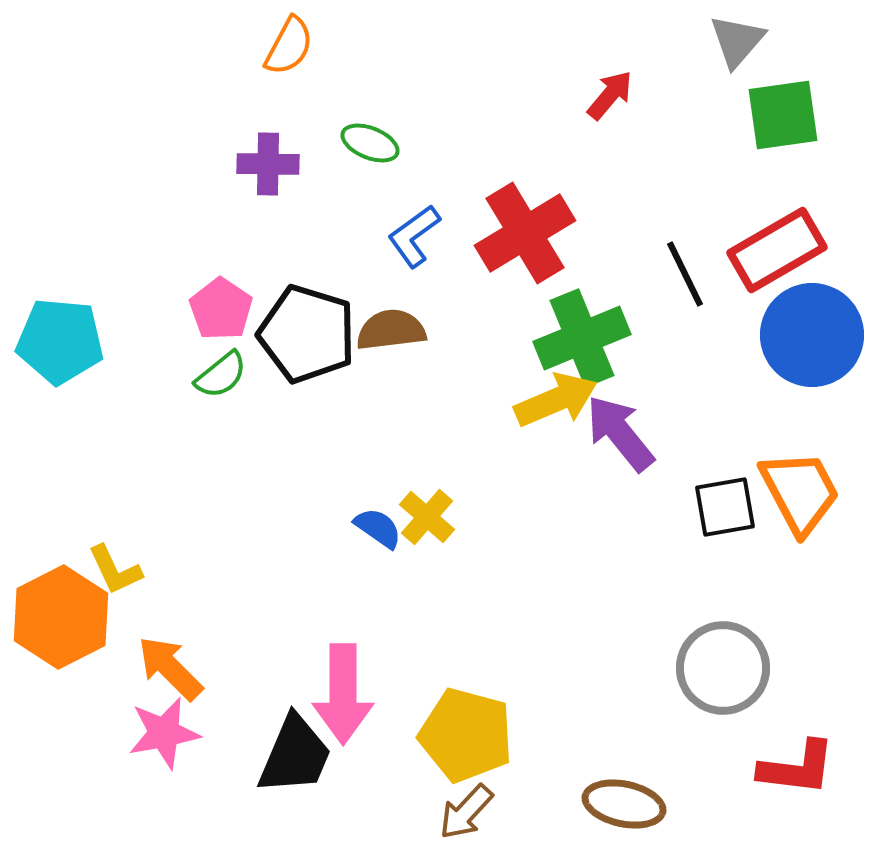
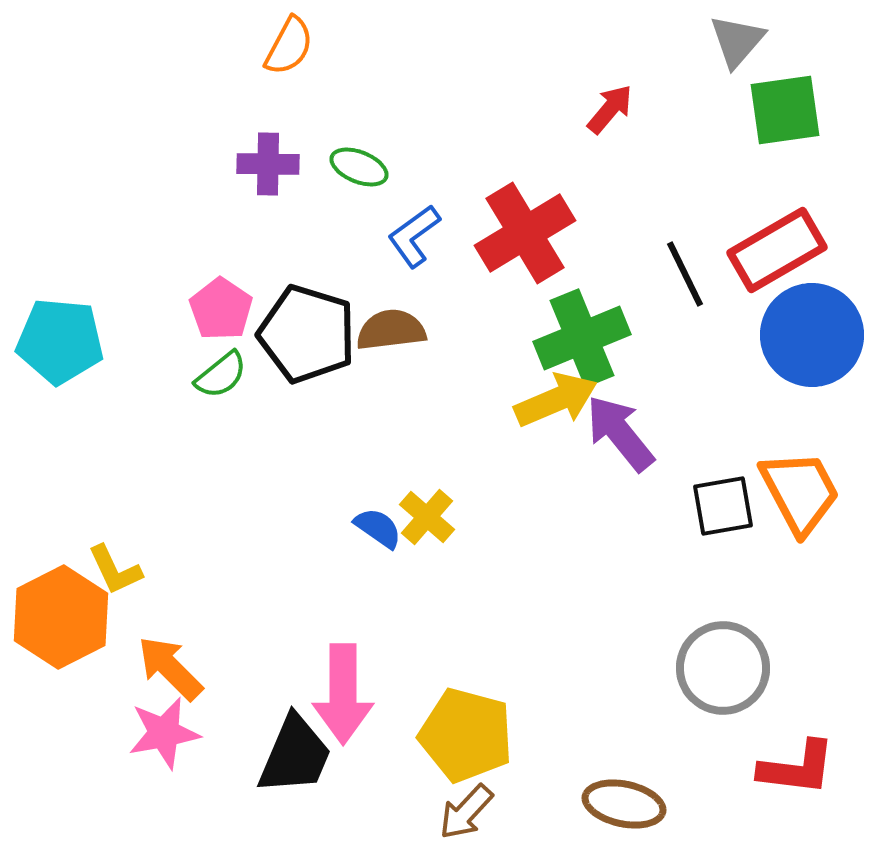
red arrow: moved 14 px down
green square: moved 2 px right, 5 px up
green ellipse: moved 11 px left, 24 px down
black square: moved 2 px left, 1 px up
